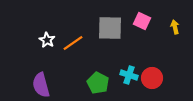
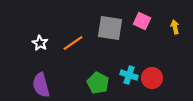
gray square: rotated 8 degrees clockwise
white star: moved 7 px left, 3 px down
